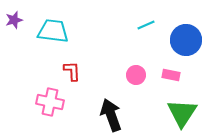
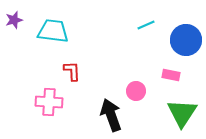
pink circle: moved 16 px down
pink cross: moved 1 px left; rotated 8 degrees counterclockwise
